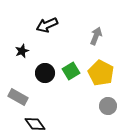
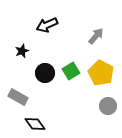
gray arrow: rotated 18 degrees clockwise
